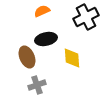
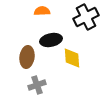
orange semicircle: rotated 21 degrees clockwise
black ellipse: moved 5 px right, 1 px down
brown ellipse: rotated 30 degrees clockwise
